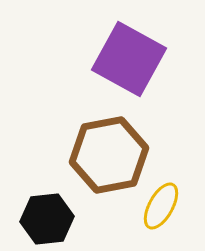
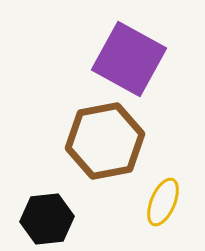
brown hexagon: moved 4 px left, 14 px up
yellow ellipse: moved 2 px right, 4 px up; rotated 6 degrees counterclockwise
